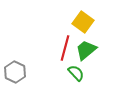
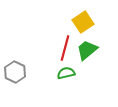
yellow square: rotated 20 degrees clockwise
green trapezoid: moved 1 px right
green semicircle: moved 10 px left; rotated 60 degrees counterclockwise
